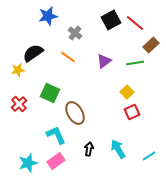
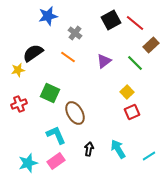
green line: rotated 54 degrees clockwise
red cross: rotated 21 degrees clockwise
